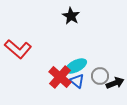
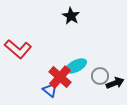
blue triangle: moved 27 px left, 9 px down
